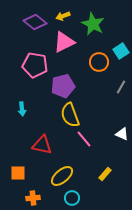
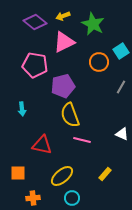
pink line: moved 2 px left, 1 px down; rotated 36 degrees counterclockwise
